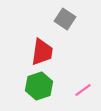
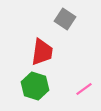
green hexagon: moved 4 px left; rotated 24 degrees counterclockwise
pink line: moved 1 px right, 1 px up
